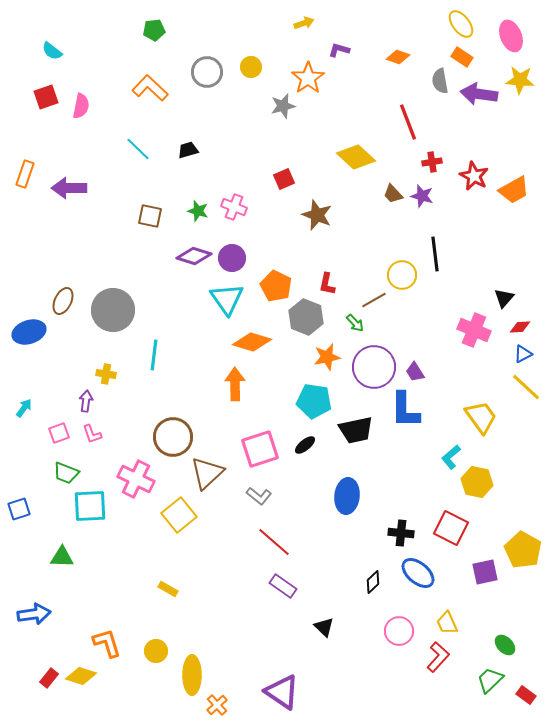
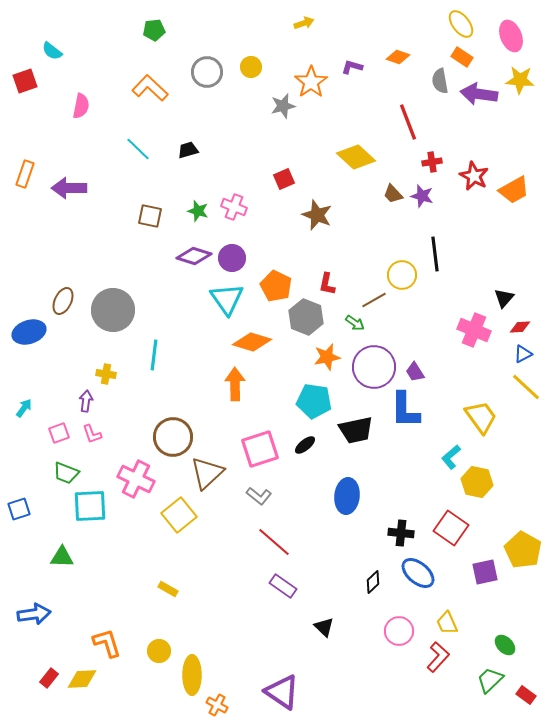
purple L-shape at (339, 50): moved 13 px right, 17 px down
orange star at (308, 78): moved 3 px right, 4 px down
red square at (46, 97): moved 21 px left, 16 px up
green arrow at (355, 323): rotated 12 degrees counterclockwise
red square at (451, 528): rotated 8 degrees clockwise
yellow circle at (156, 651): moved 3 px right
yellow diamond at (81, 676): moved 1 px right, 3 px down; rotated 20 degrees counterclockwise
orange cross at (217, 705): rotated 20 degrees counterclockwise
